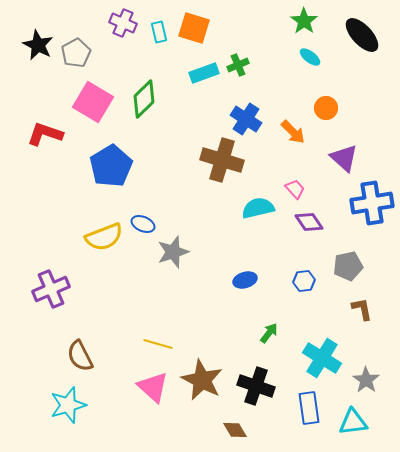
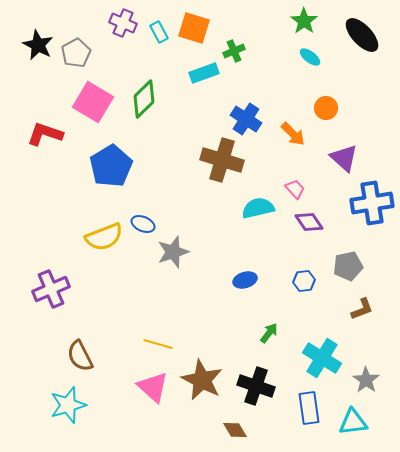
cyan rectangle at (159, 32): rotated 15 degrees counterclockwise
green cross at (238, 65): moved 4 px left, 14 px up
orange arrow at (293, 132): moved 2 px down
brown L-shape at (362, 309): rotated 80 degrees clockwise
